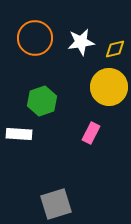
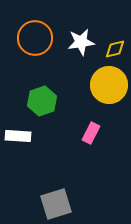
yellow circle: moved 2 px up
white rectangle: moved 1 px left, 2 px down
